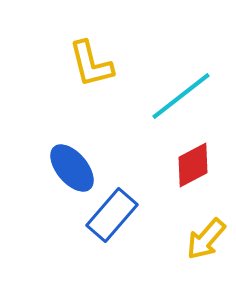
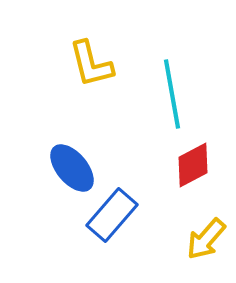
cyan line: moved 9 px left, 2 px up; rotated 62 degrees counterclockwise
